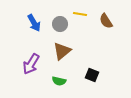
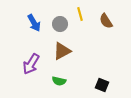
yellow line: rotated 64 degrees clockwise
brown triangle: rotated 12 degrees clockwise
black square: moved 10 px right, 10 px down
